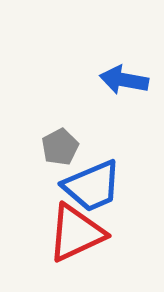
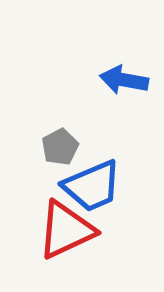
red triangle: moved 10 px left, 3 px up
